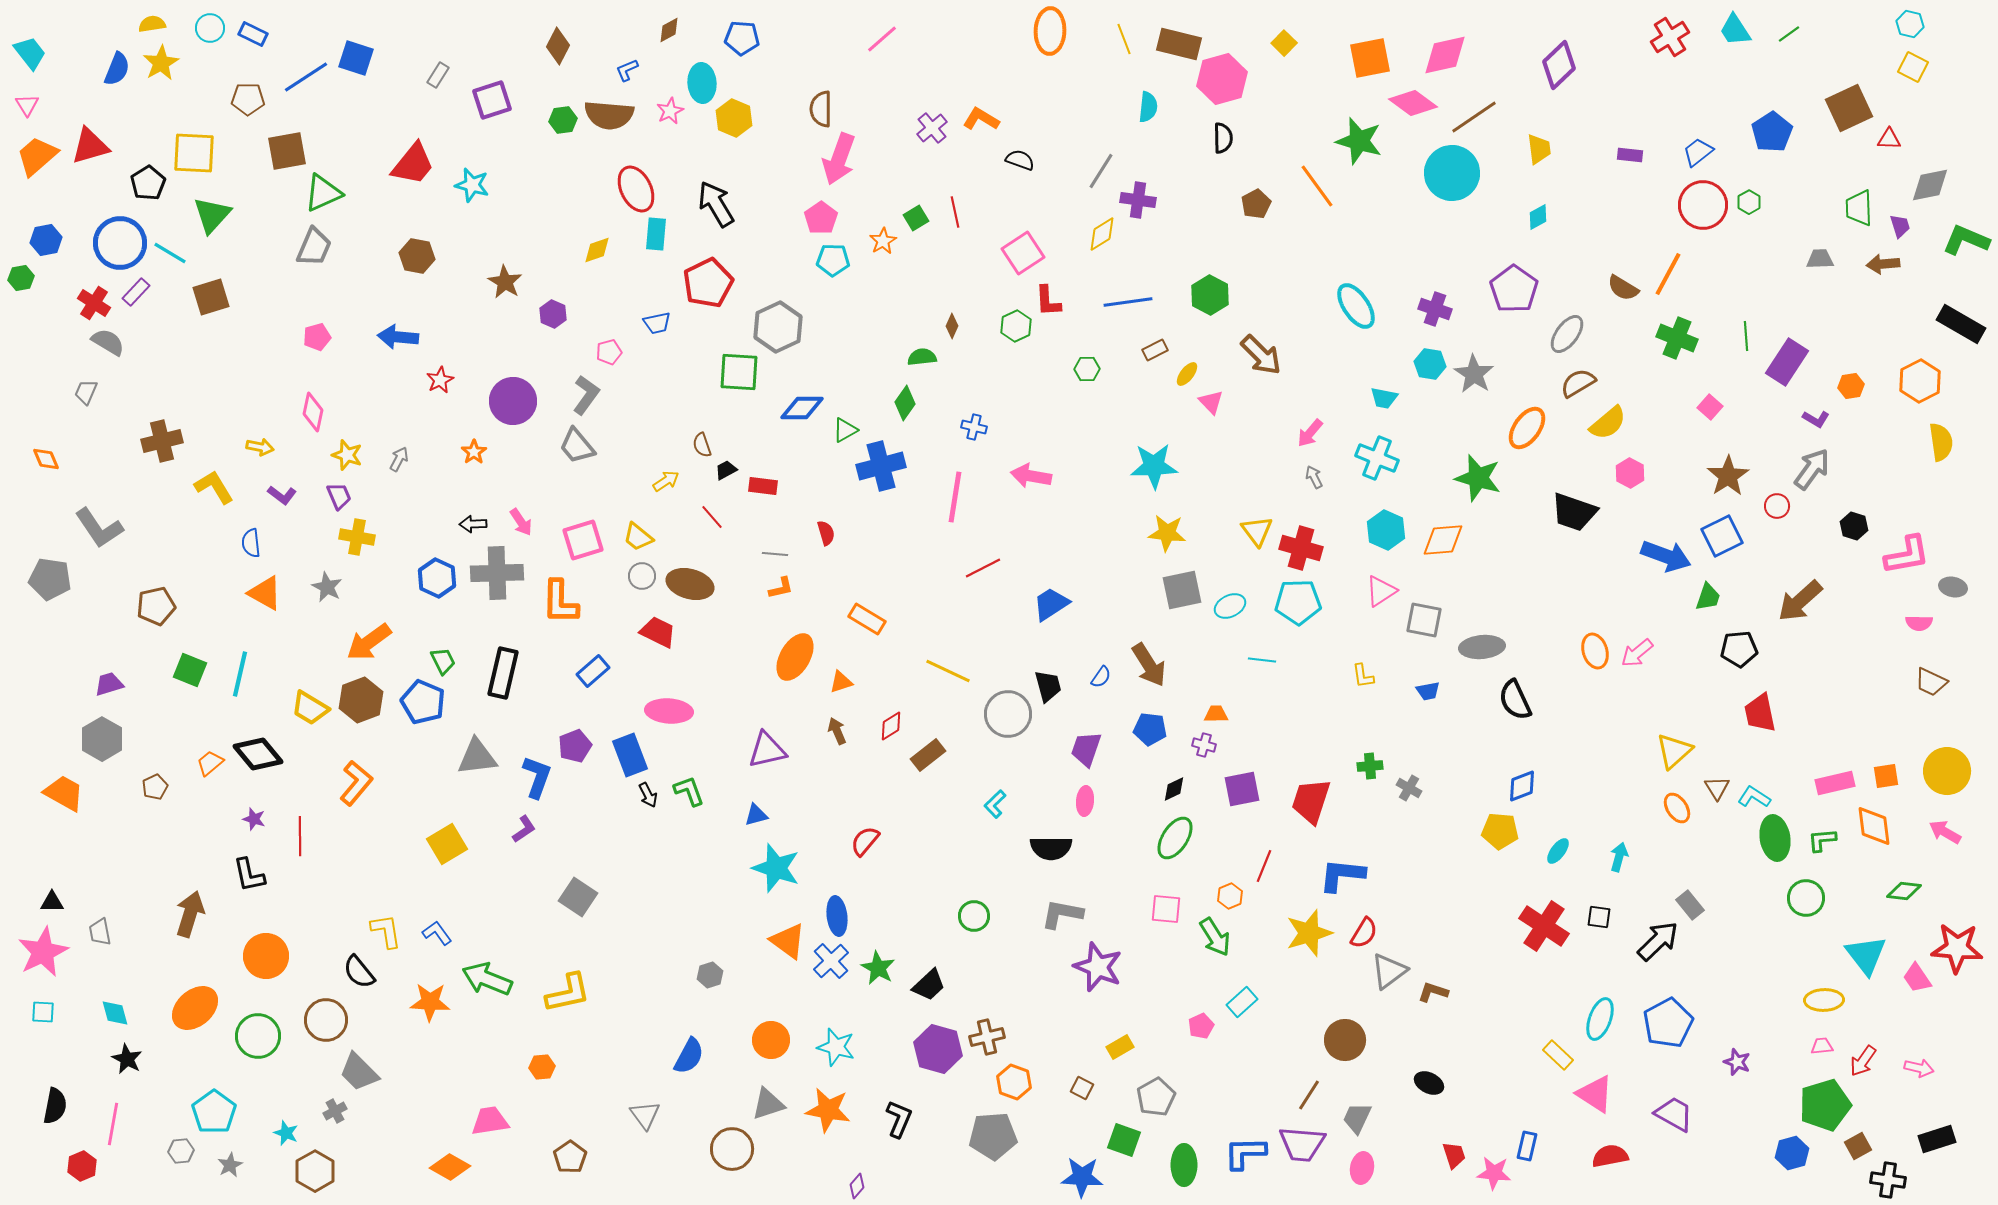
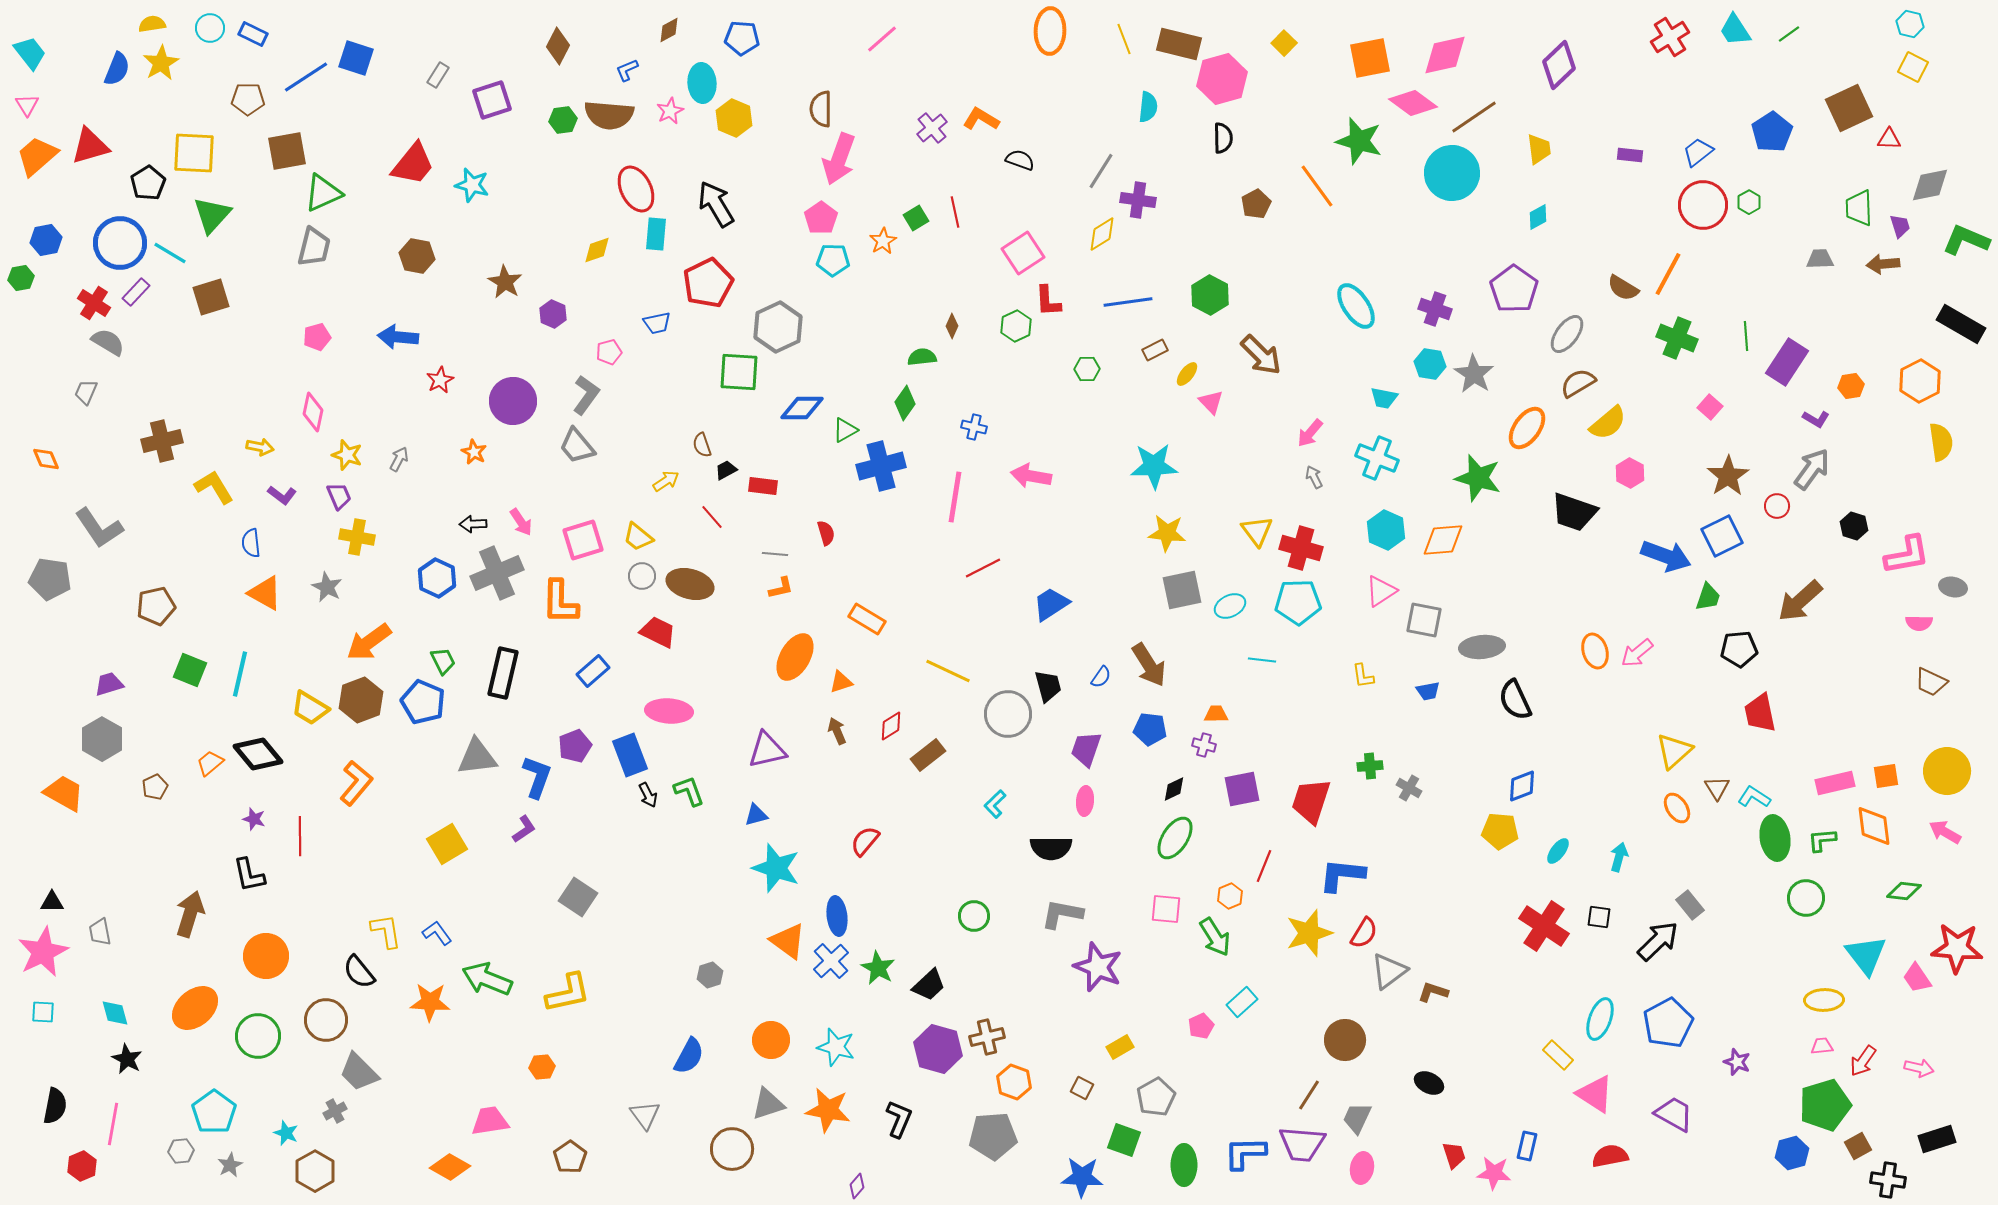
gray trapezoid at (314, 247): rotated 9 degrees counterclockwise
orange star at (474, 452): rotated 10 degrees counterclockwise
gray cross at (497, 573): rotated 21 degrees counterclockwise
